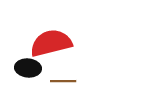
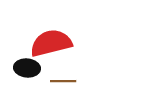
black ellipse: moved 1 px left
